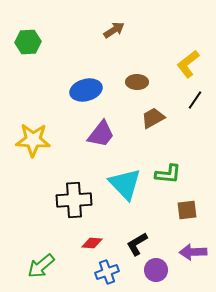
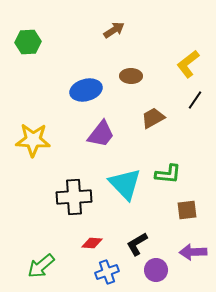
brown ellipse: moved 6 px left, 6 px up
black cross: moved 3 px up
